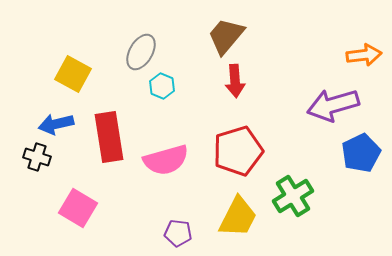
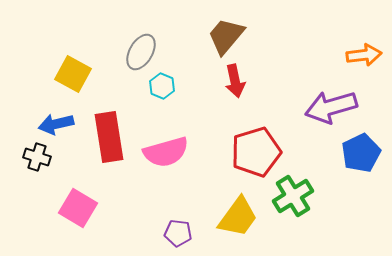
red arrow: rotated 8 degrees counterclockwise
purple arrow: moved 2 px left, 2 px down
red pentagon: moved 18 px right, 1 px down
pink semicircle: moved 8 px up
yellow trapezoid: rotated 9 degrees clockwise
